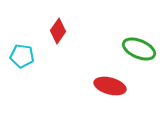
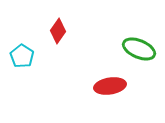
cyan pentagon: rotated 25 degrees clockwise
red ellipse: rotated 24 degrees counterclockwise
